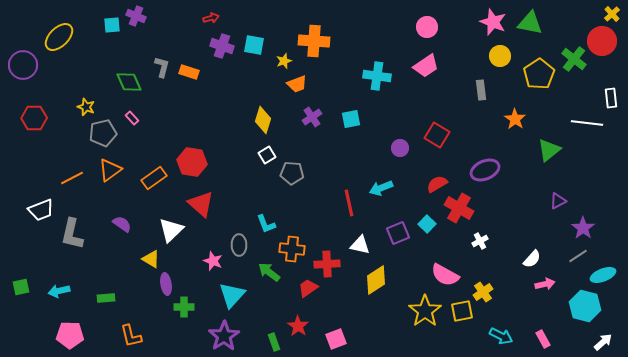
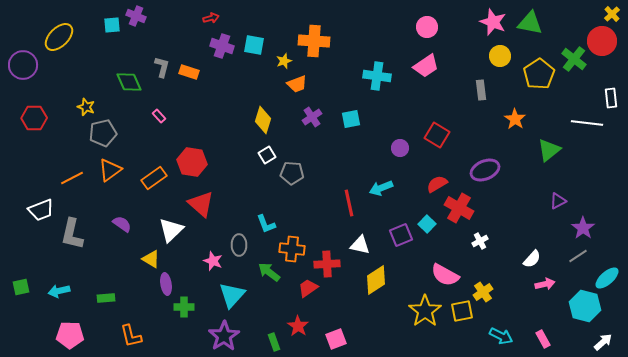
pink rectangle at (132, 118): moved 27 px right, 2 px up
purple square at (398, 233): moved 3 px right, 2 px down
cyan ellipse at (603, 275): moved 4 px right, 3 px down; rotated 20 degrees counterclockwise
